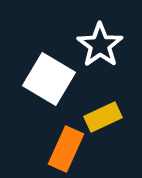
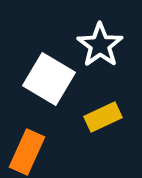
orange rectangle: moved 39 px left, 3 px down
